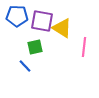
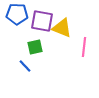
blue pentagon: moved 2 px up
yellow triangle: rotated 10 degrees counterclockwise
